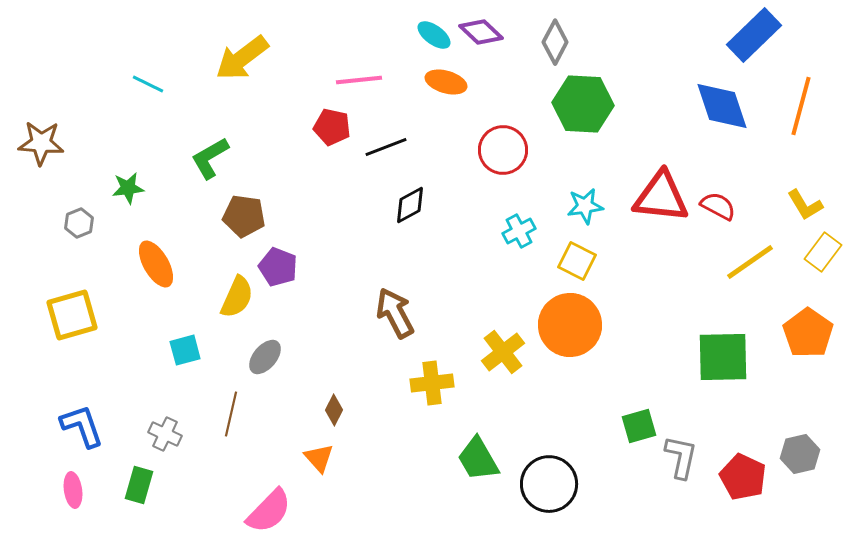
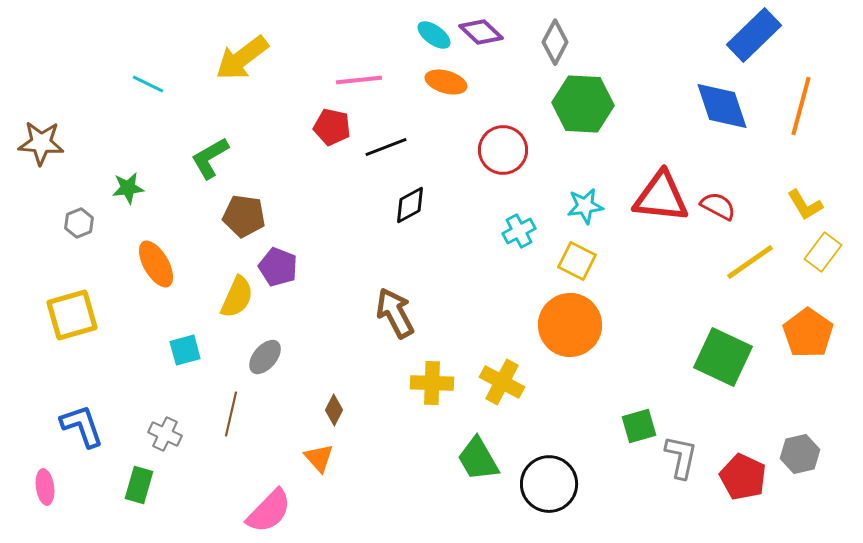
yellow cross at (503, 352): moved 1 px left, 30 px down; rotated 24 degrees counterclockwise
green square at (723, 357): rotated 26 degrees clockwise
yellow cross at (432, 383): rotated 9 degrees clockwise
pink ellipse at (73, 490): moved 28 px left, 3 px up
